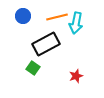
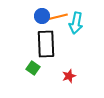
blue circle: moved 19 px right
black rectangle: rotated 64 degrees counterclockwise
red star: moved 7 px left
